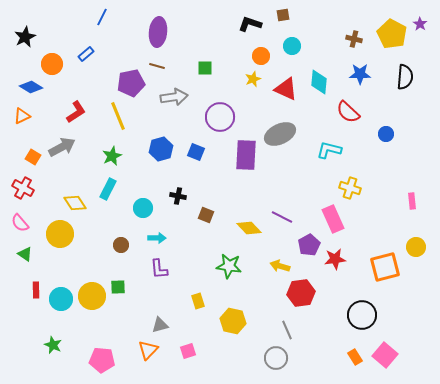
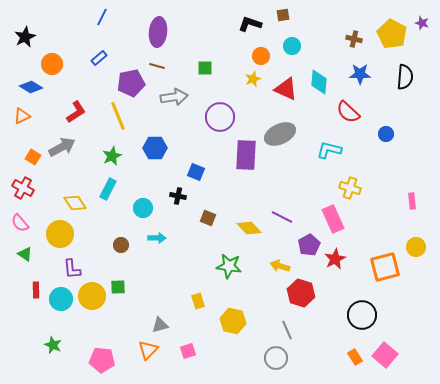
purple star at (420, 24): moved 2 px right, 1 px up; rotated 16 degrees counterclockwise
blue rectangle at (86, 54): moved 13 px right, 4 px down
blue hexagon at (161, 149): moved 6 px left, 1 px up; rotated 15 degrees clockwise
blue square at (196, 152): moved 20 px down
brown square at (206, 215): moved 2 px right, 3 px down
red star at (335, 259): rotated 20 degrees counterclockwise
purple L-shape at (159, 269): moved 87 px left
red hexagon at (301, 293): rotated 24 degrees clockwise
